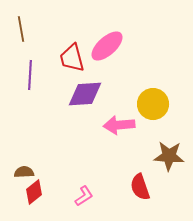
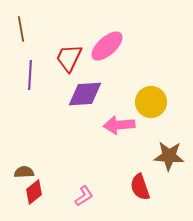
red trapezoid: moved 3 px left; rotated 40 degrees clockwise
yellow circle: moved 2 px left, 2 px up
